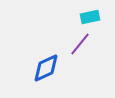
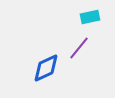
purple line: moved 1 px left, 4 px down
